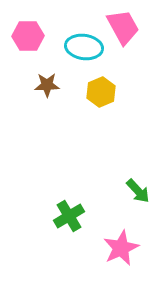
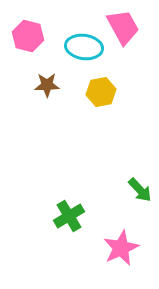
pink hexagon: rotated 16 degrees clockwise
yellow hexagon: rotated 12 degrees clockwise
green arrow: moved 2 px right, 1 px up
